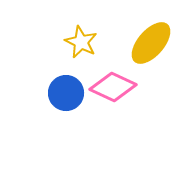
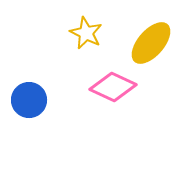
yellow star: moved 5 px right, 9 px up
blue circle: moved 37 px left, 7 px down
